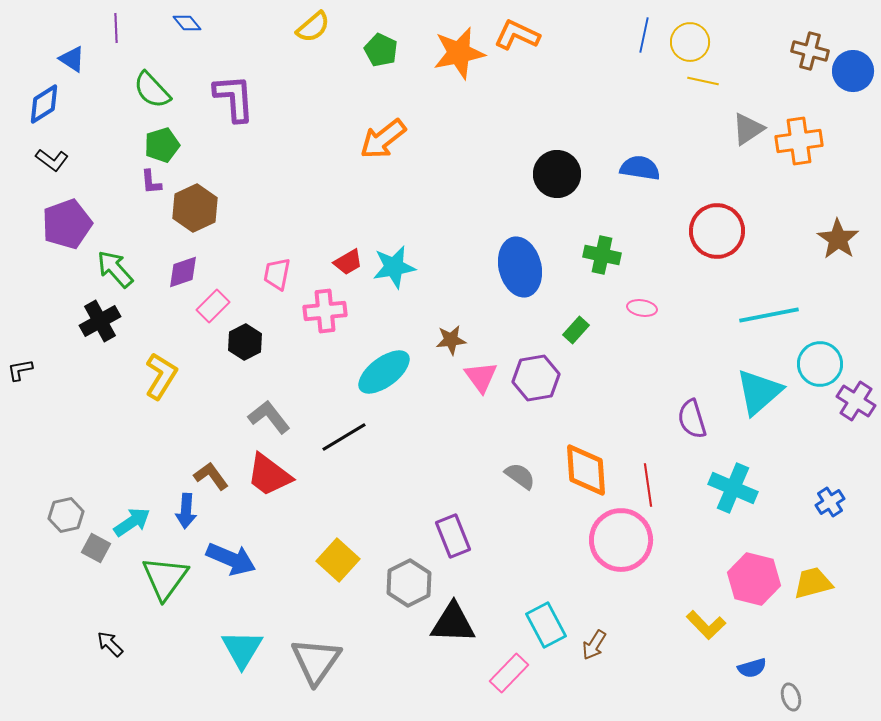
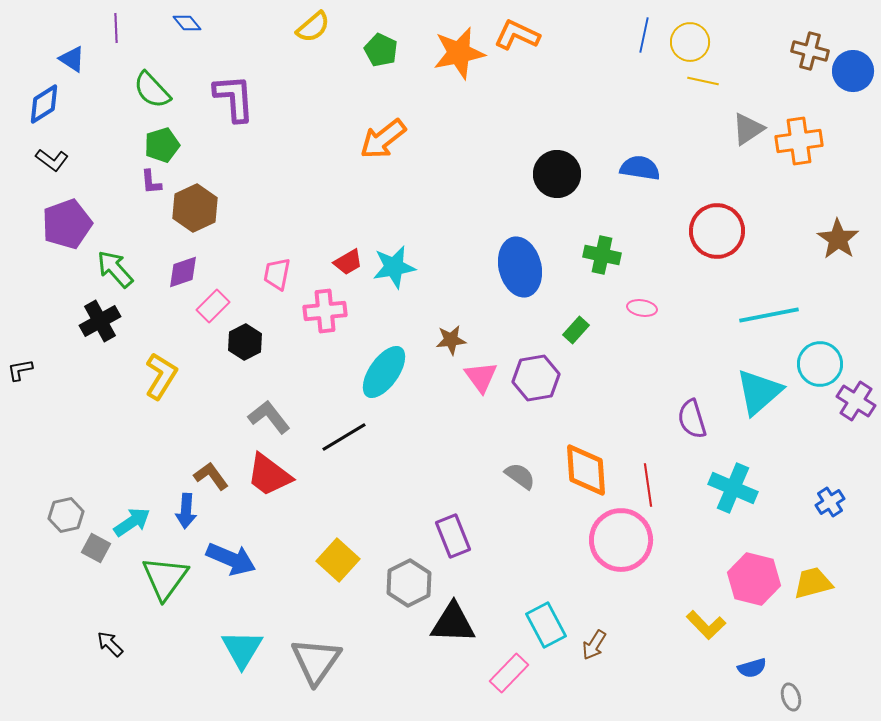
cyan ellipse at (384, 372): rotated 18 degrees counterclockwise
